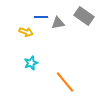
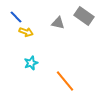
blue line: moved 25 px left; rotated 48 degrees clockwise
gray triangle: rotated 24 degrees clockwise
orange line: moved 1 px up
